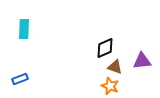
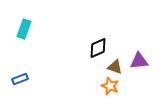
cyan rectangle: rotated 18 degrees clockwise
black diamond: moved 7 px left
purple triangle: moved 3 px left
